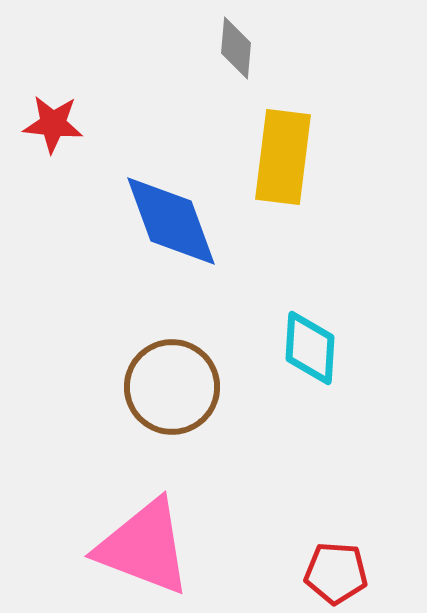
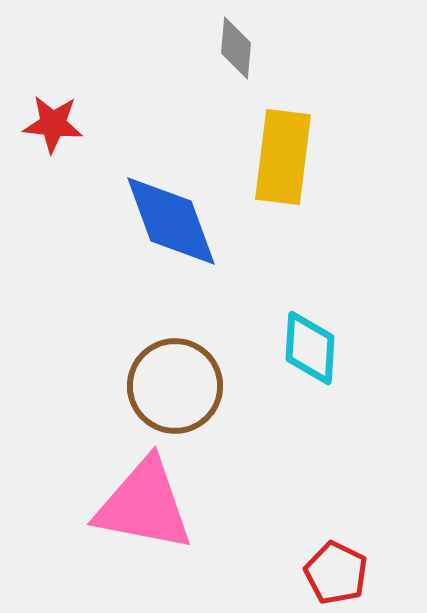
brown circle: moved 3 px right, 1 px up
pink triangle: moved 42 px up; rotated 10 degrees counterclockwise
red pentagon: rotated 22 degrees clockwise
